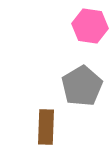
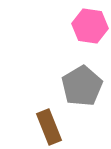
brown rectangle: moved 3 px right; rotated 24 degrees counterclockwise
